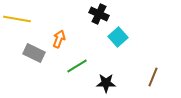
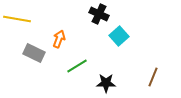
cyan square: moved 1 px right, 1 px up
